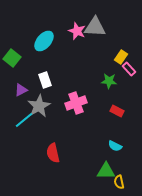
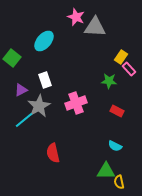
pink star: moved 1 px left, 14 px up
